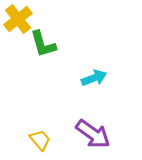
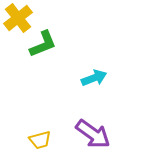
yellow cross: moved 1 px up
green L-shape: rotated 96 degrees counterclockwise
yellow trapezoid: rotated 115 degrees clockwise
